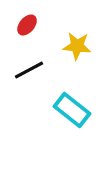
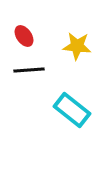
red ellipse: moved 3 px left, 11 px down; rotated 75 degrees counterclockwise
black line: rotated 24 degrees clockwise
